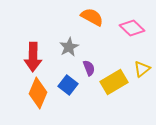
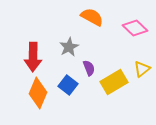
pink diamond: moved 3 px right
